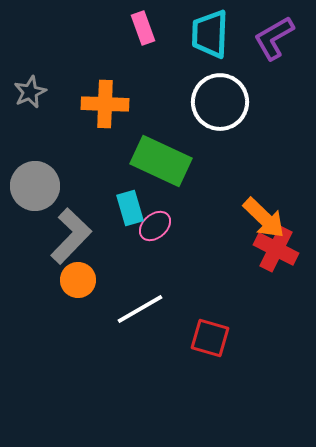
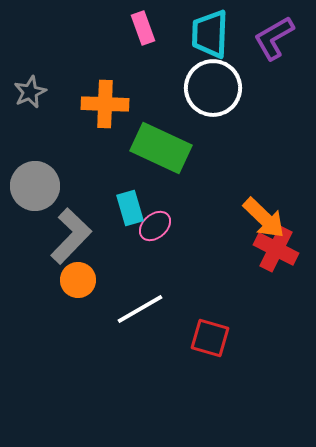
white circle: moved 7 px left, 14 px up
green rectangle: moved 13 px up
